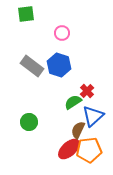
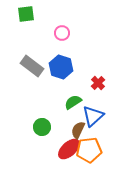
blue hexagon: moved 2 px right, 2 px down
red cross: moved 11 px right, 8 px up
green circle: moved 13 px right, 5 px down
